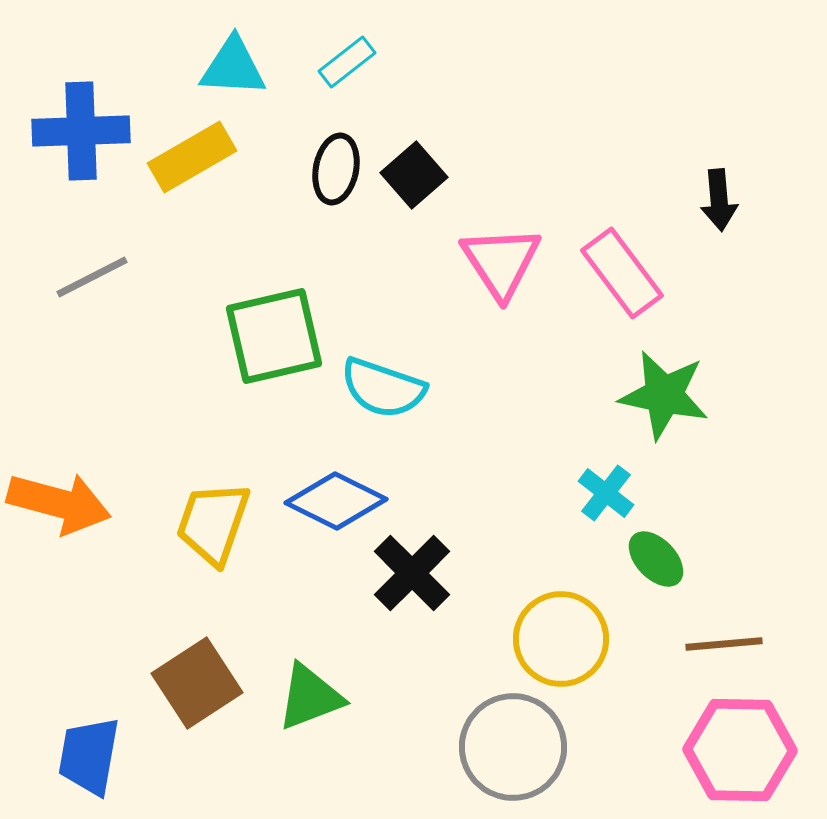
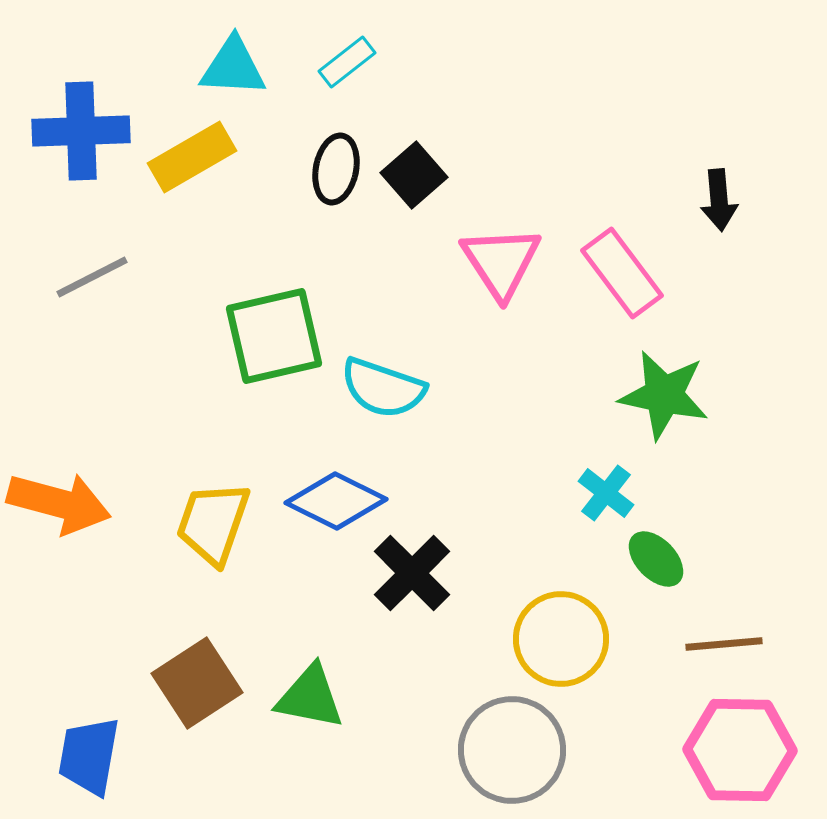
green triangle: rotated 32 degrees clockwise
gray circle: moved 1 px left, 3 px down
